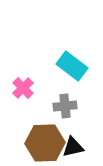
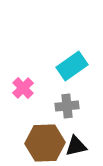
cyan rectangle: rotated 72 degrees counterclockwise
gray cross: moved 2 px right
black triangle: moved 3 px right, 1 px up
